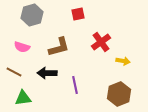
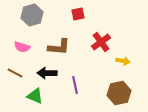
brown L-shape: rotated 20 degrees clockwise
brown line: moved 1 px right, 1 px down
brown hexagon: moved 1 px up; rotated 10 degrees clockwise
green triangle: moved 12 px right, 2 px up; rotated 30 degrees clockwise
